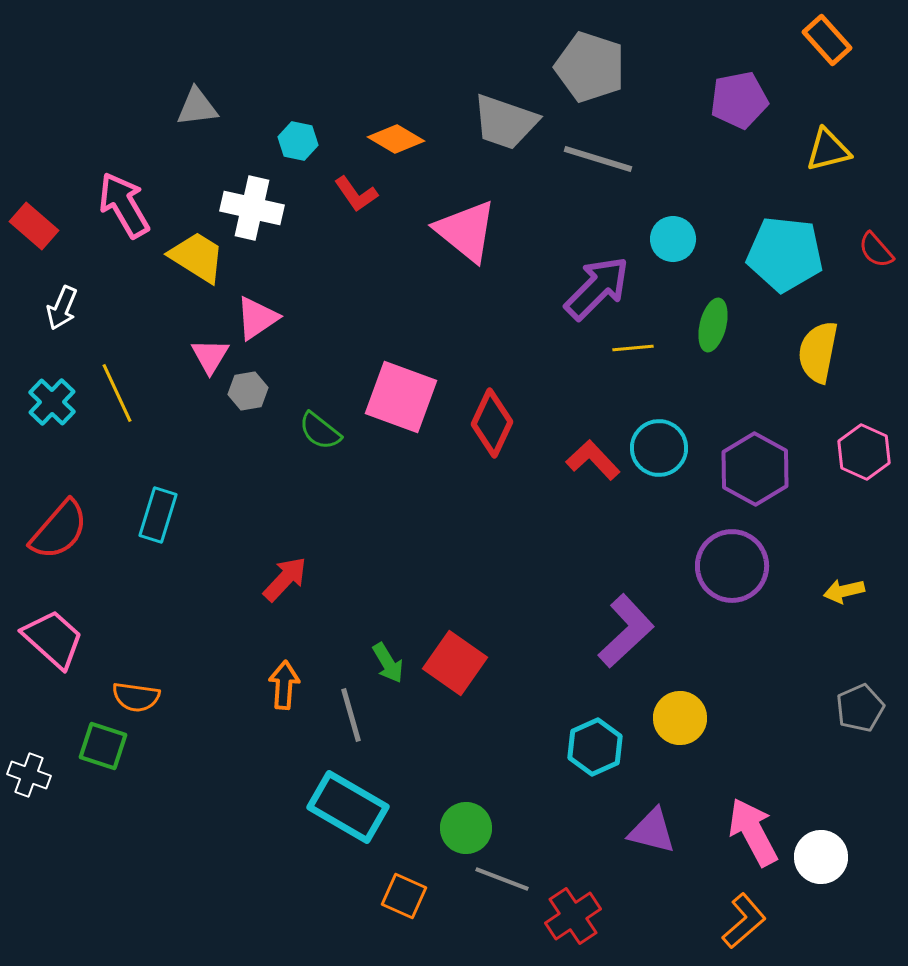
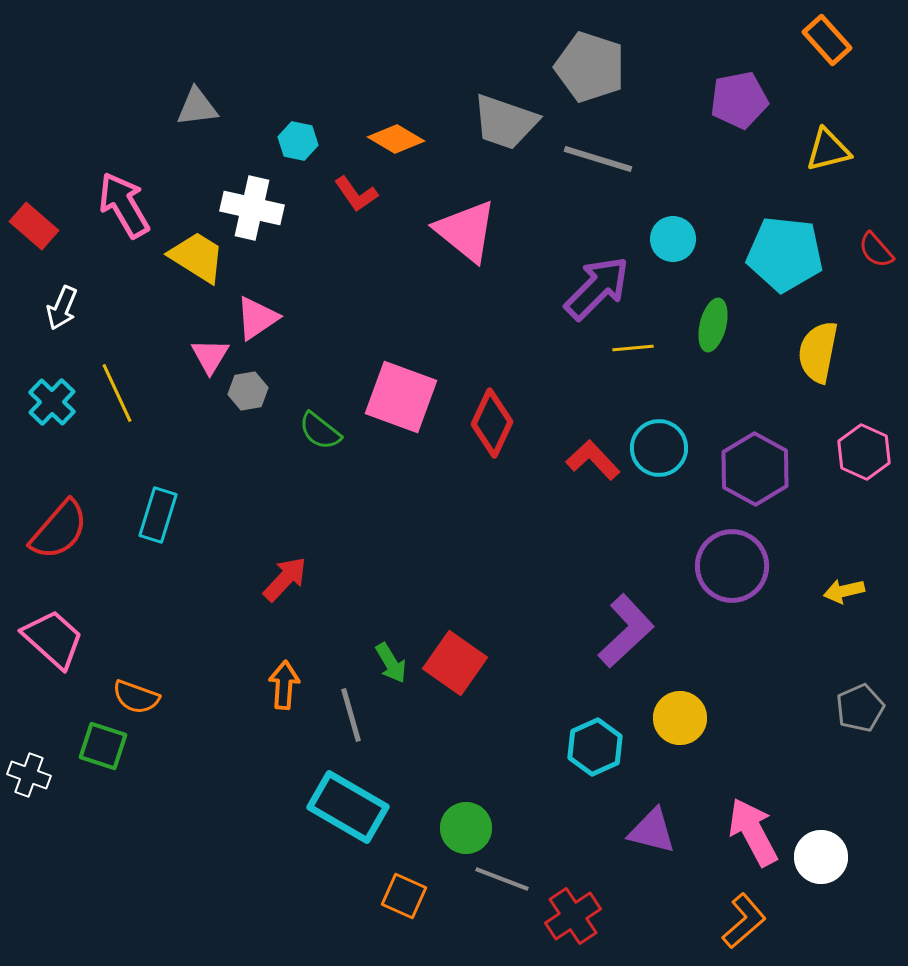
green arrow at (388, 663): moved 3 px right
orange semicircle at (136, 697): rotated 12 degrees clockwise
